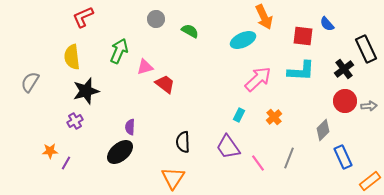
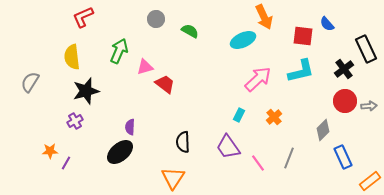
cyan L-shape: rotated 16 degrees counterclockwise
